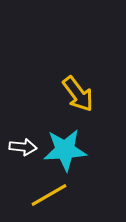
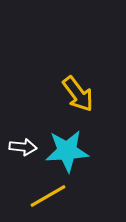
cyan star: moved 2 px right, 1 px down
yellow line: moved 1 px left, 1 px down
